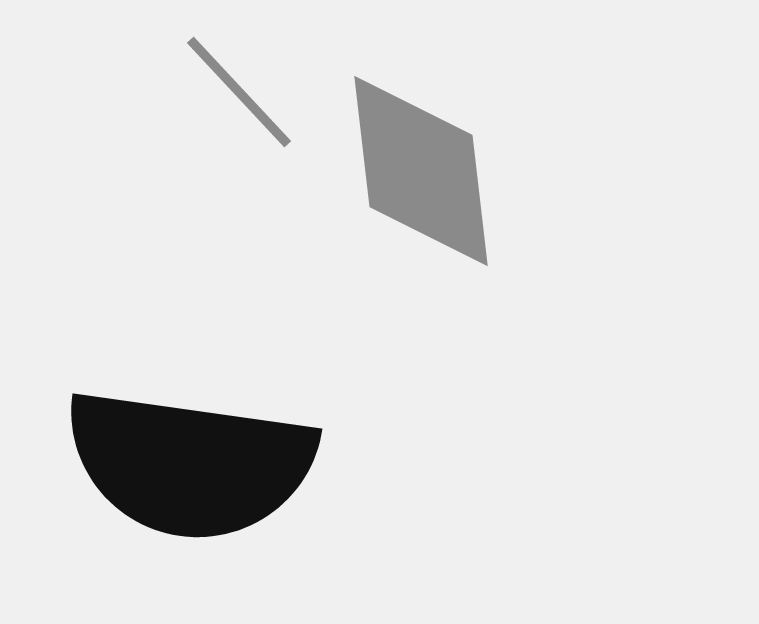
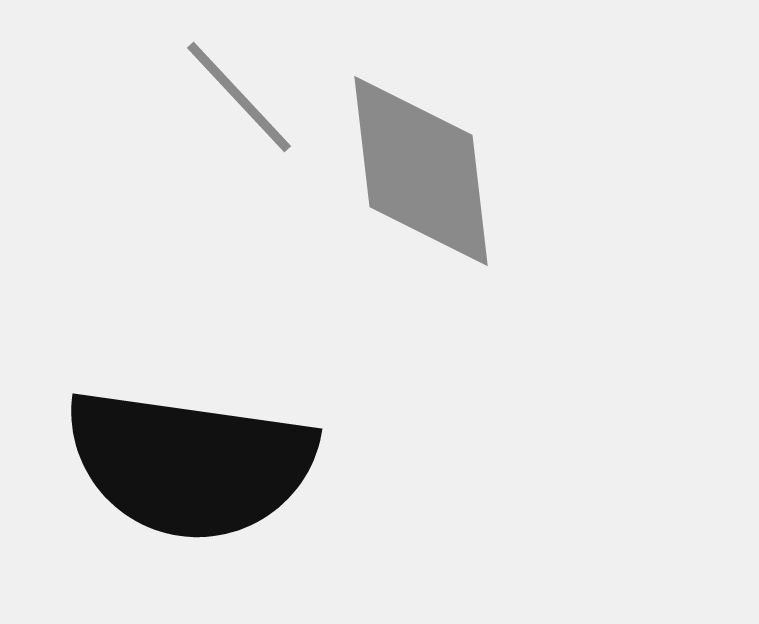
gray line: moved 5 px down
